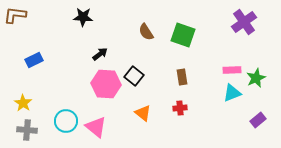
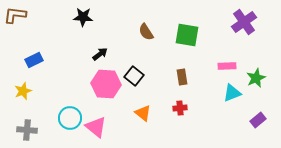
green square: moved 4 px right; rotated 10 degrees counterclockwise
pink rectangle: moved 5 px left, 4 px up
yellow star: moved 12 px up; rotated 18 degrees clockwise
cyan circle: moved 4 px right, 3 px up
